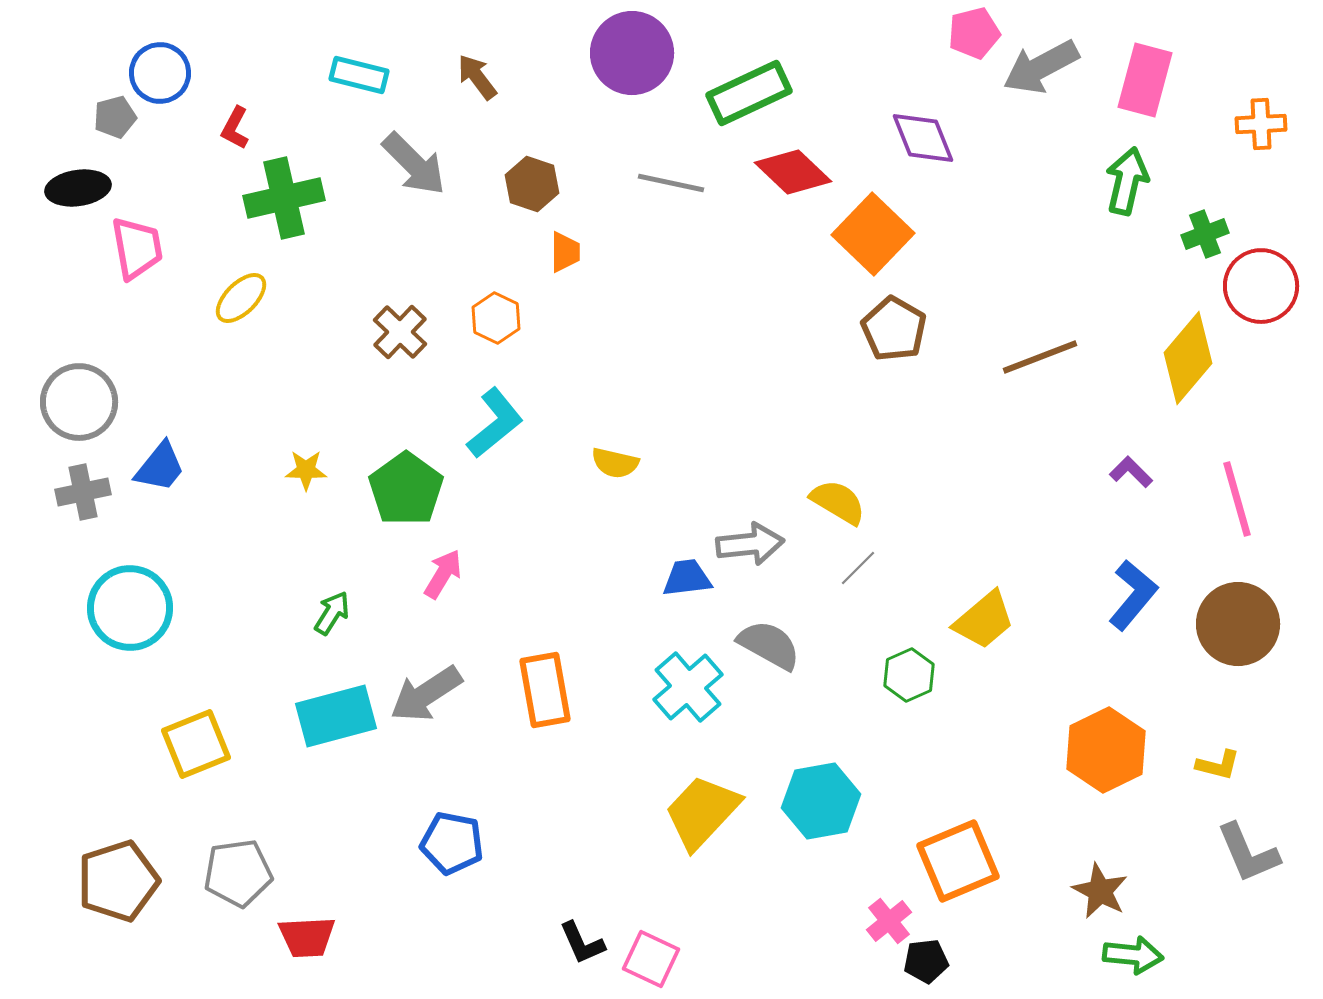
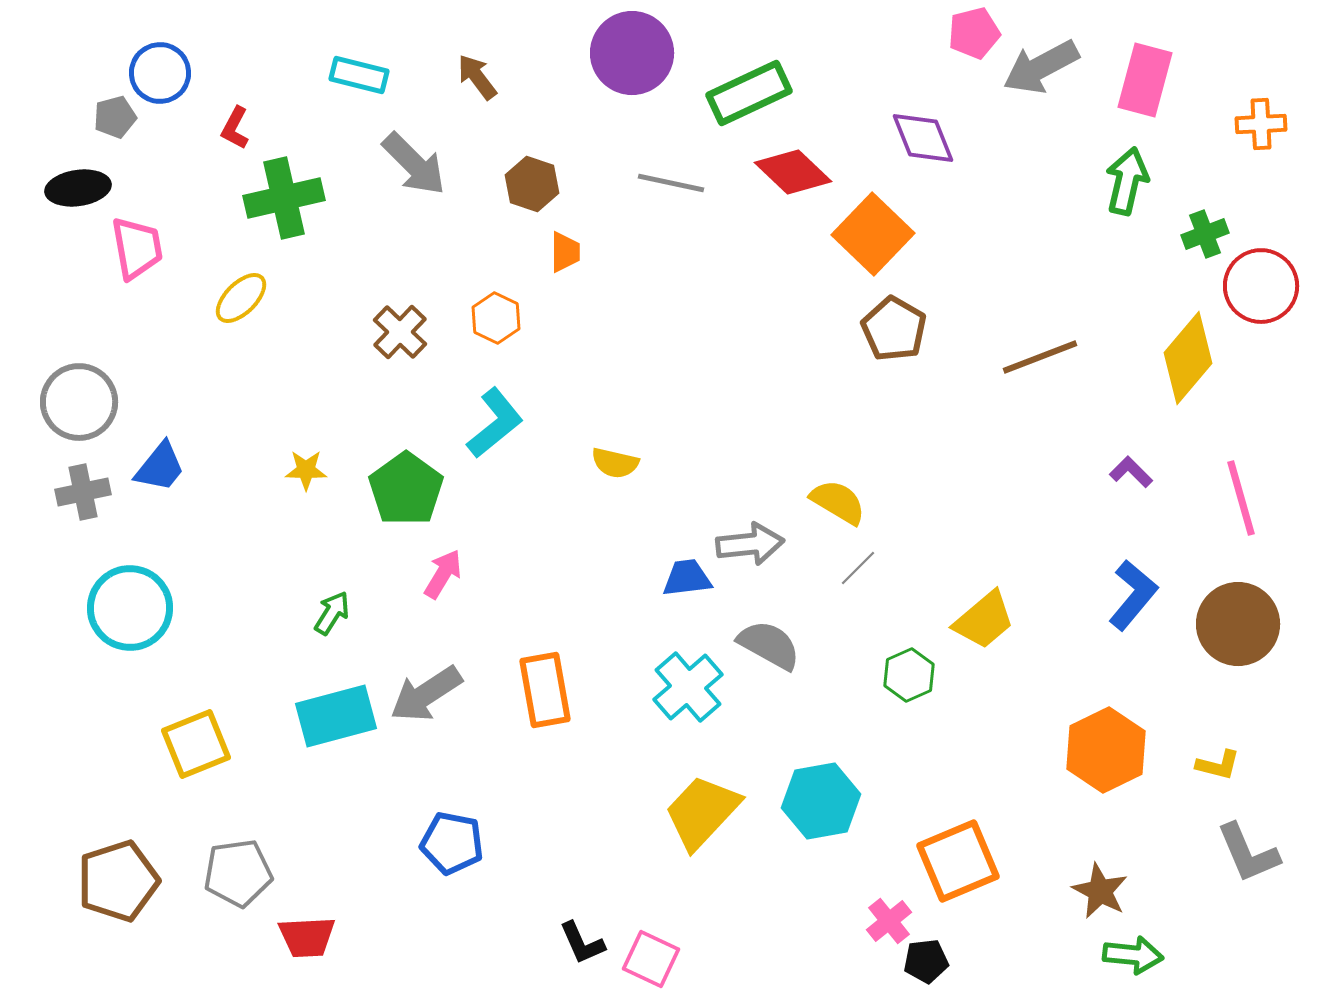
pink line at (1237, 499): moved 4 px right, 1 px up
